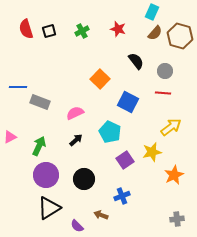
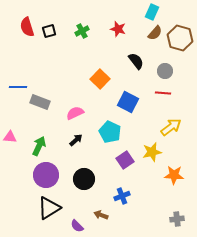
red semicircle: moved 1 px right, 2 px up
brown hexagon: moved 2 px down
pink triangle: rotated 32 degrees clockwise
orange star: rotated 30 degrees clockwise
